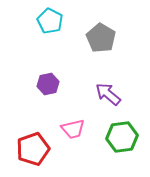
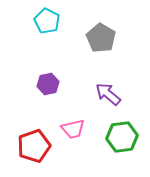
cyan pentagon: moved 3 px left
red pentagon: moved 1 px right, 3 px up
